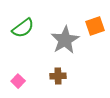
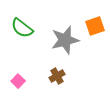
green semicircle: moved 1 px left; rotated 75 degrees clockwise
gray star: rotated 16 degrees clockwise
brown cross: moved 1 px left; rotated 28 degrees counterclockwise
